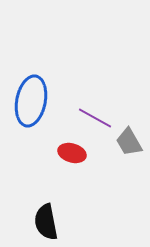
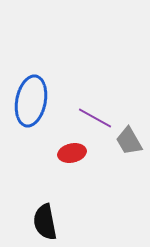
gray trapezoid: moved 1 px up
red ellipse: rotated 28 degrees counterclockwise
black semicircle: moved 1 px left
